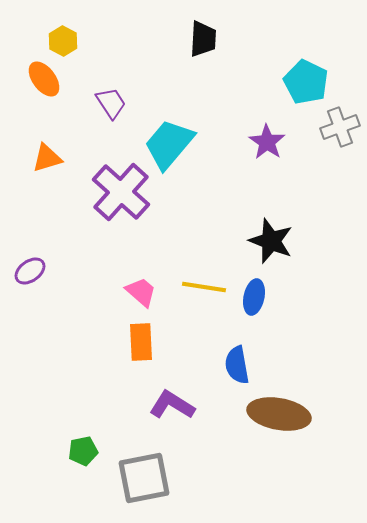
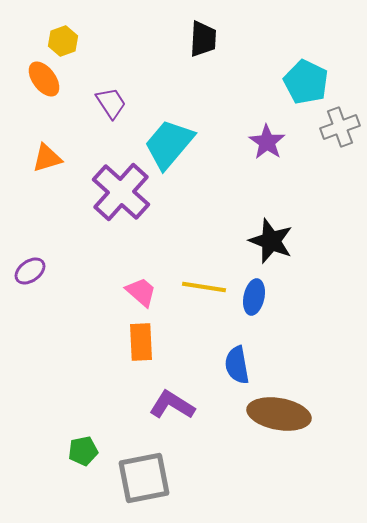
yellow hexagon: rotated 12 degrees clockwise
